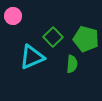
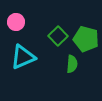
pink circle: moved 3 px right, 6 px down
green square: moved 5 px right, 1 px up
cyan triangle: moved 9 px left
